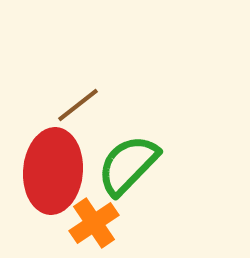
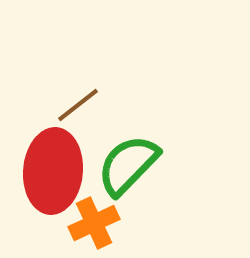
orange cross: rotated 9 degrees clockwise
